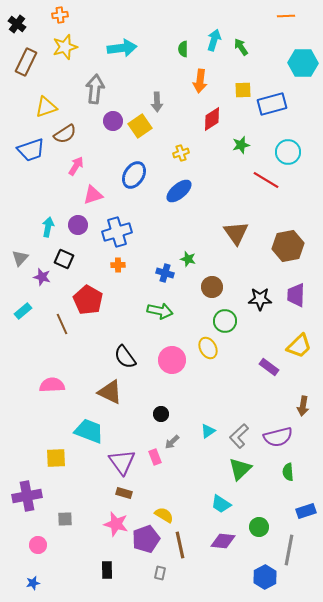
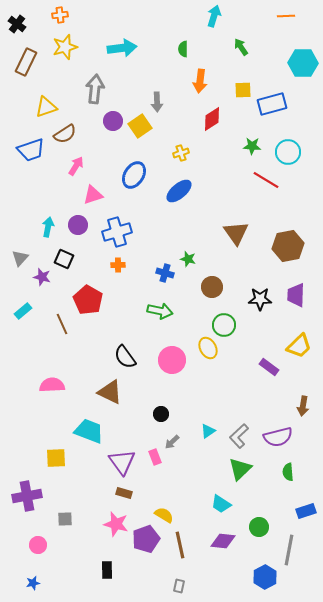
cyan arrow at (214, 40): moved 24 px up
green star at (241, 145): moved 11 px right, 1 px down; rotated 18 degrees clockwise
green circle at (225, 321): moved 1 px left, 4 px down
gray rectangle at (160, 573): moved 19 px right, 13 px down
